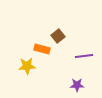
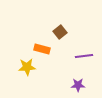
brown square: moved 2 px right, 4 px up
yellow star: moved 1 px down
purple star: moved 1 px right
